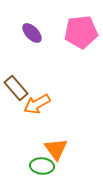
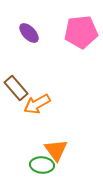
purple ellipse: moved 3 px left
orange triangle: moved 1 px down
green ellipse: moved 1 px up
